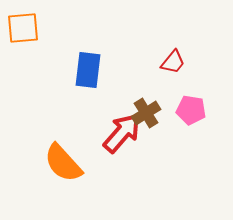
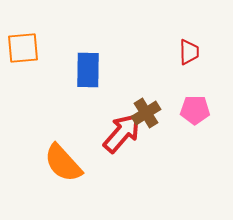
orange square: moved 20 px down
red trapezoid: moved 16 px right, 10 px up; rotated 40 degrees counterclockwise
blue rectangle: rotated 6 degrees counterclockwise
pink pentagon: moved 4 px right; rotated 8 degrees counterclockwise
